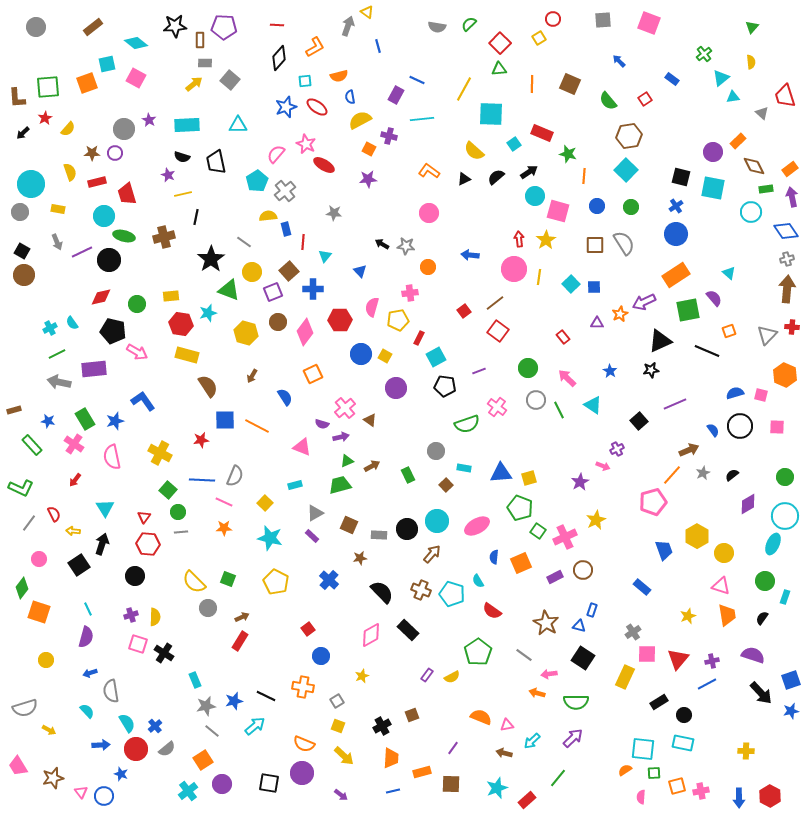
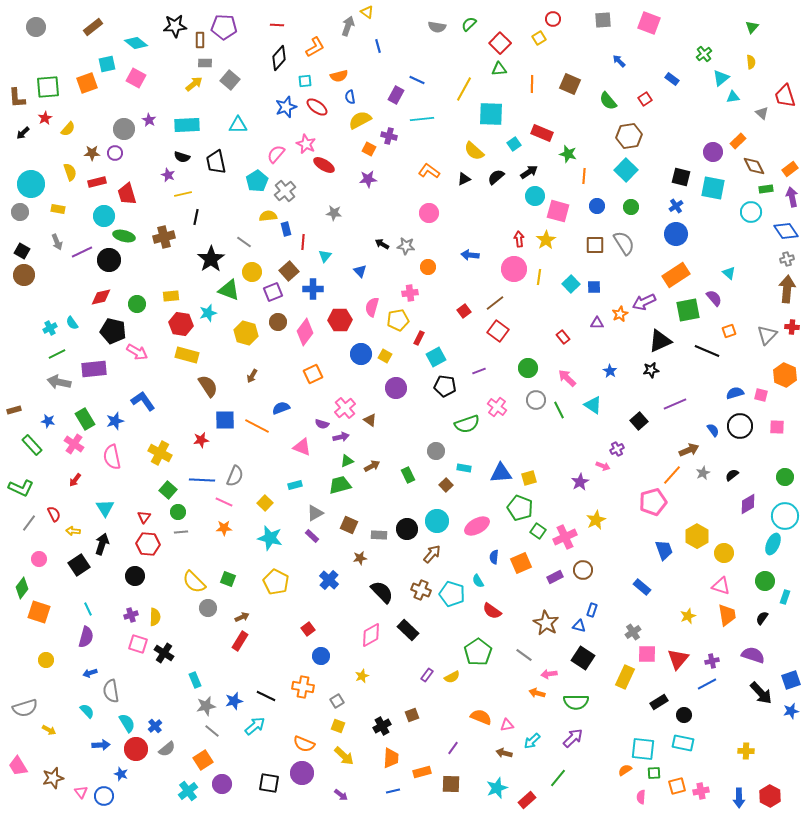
blue semicircle at (285, 397): moved 4 px left, 11 px down; rotated 78 degrees counterclockwise
